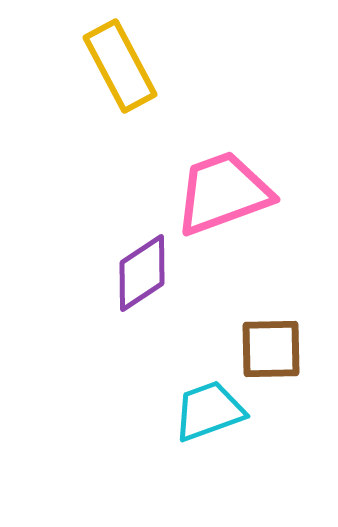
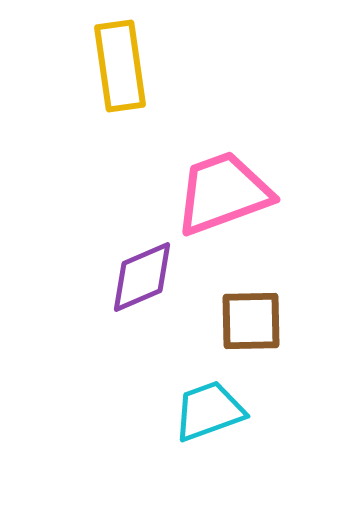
yellow rectangle: rotated 20 degrees clockwise
purple diamond: moved 4 px down; rotated 10 degrees clockwise
brown square: moved 20 px left, 28 px up
